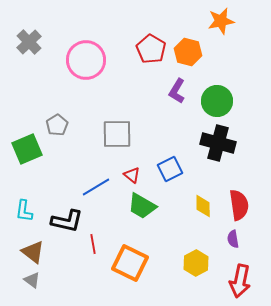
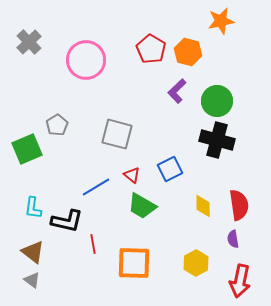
purple L-shape: rotated 15 degrees clockwise
gray square: rotated 16 degrees clockwise
black cross: moved 1 px left, 3 px up
cyan L-shape: moved 9 px right, 3 px up
orange square: moved 4 px right; rotated 24 degrees counterclockwise
